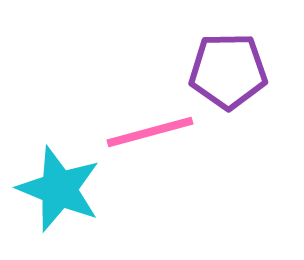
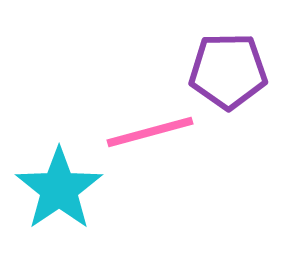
cyan star: rotated 16 degrees clockwise
